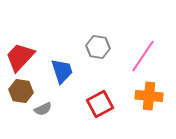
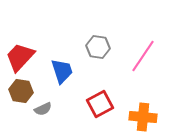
orange cross: moved 6 px left, 21 px down
